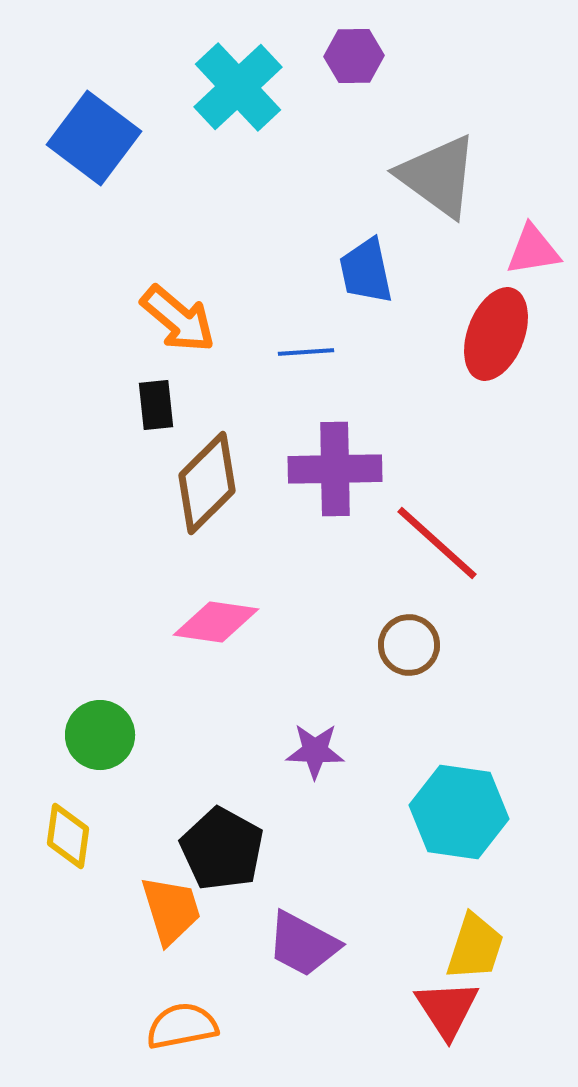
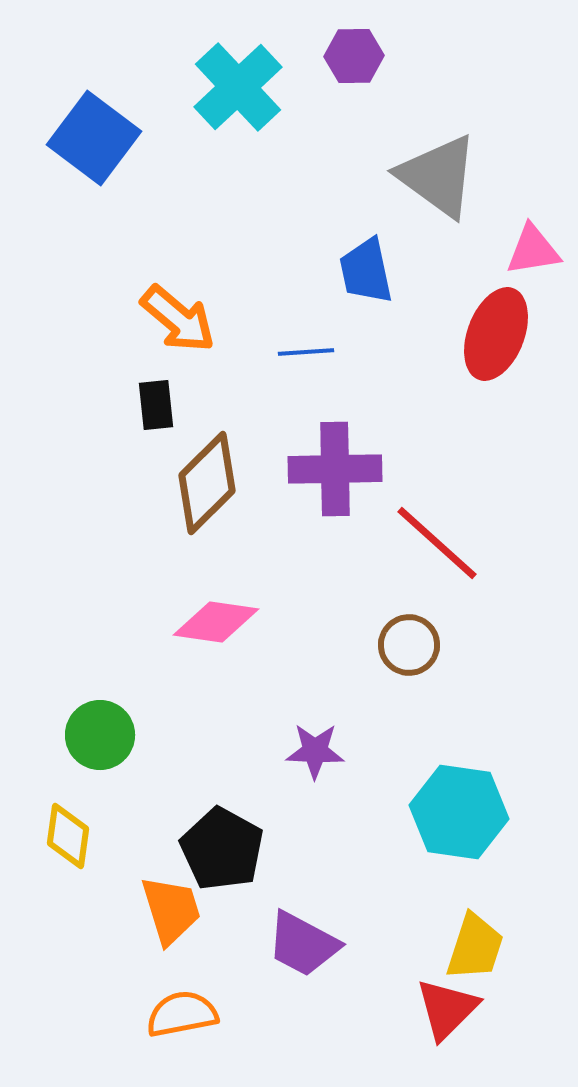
red triangle: rotated 18 degrees clockwise
orange semicircle: moved 12 px up
